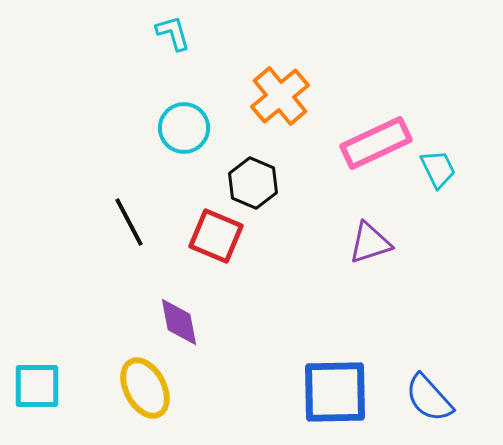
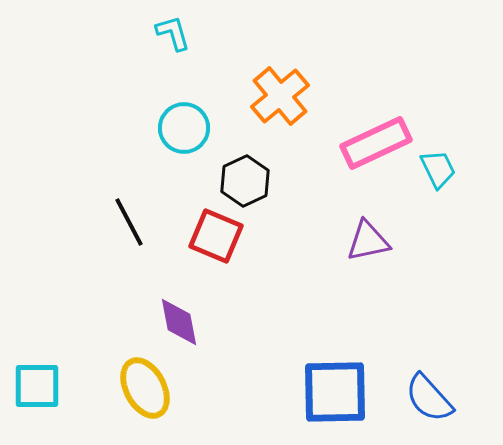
black hexagon: moved 8 px left, 2 px up; rotated 12 degrees clockwise
purple triangle: moved 2 px left, 2 px up; rotated 6 degrees clockwise
